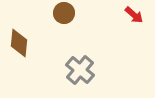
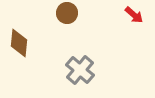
brown circle: moved 3 px right
